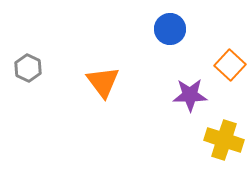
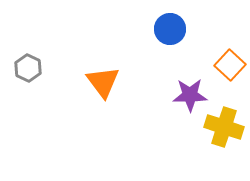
yellow cross: moved 13 px up
